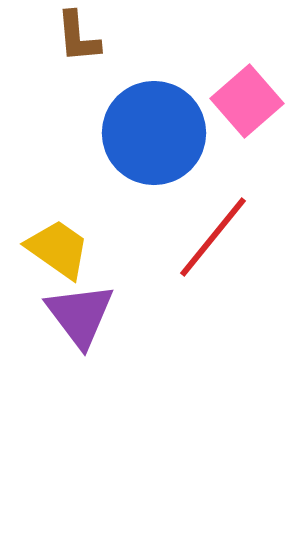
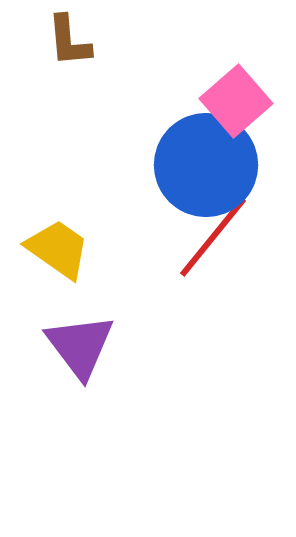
brown L-shape: moved 9 px left, 4 px down
pink square: moved 11 px left
blue circle: moved 52 px right, 32 px down
purple triangle: moved 31 px down
